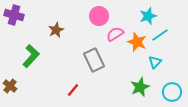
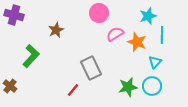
pink circle: moved 3 px up
cyan line: moved 2 px right; rotated 54 degrees counterclockwise
gray rectangle: moved 3 px left, 8 px down
green star: moved 12 px left; rotated 12 degrees clockwise
cyan circle: moved 20 px left, 6 px up
